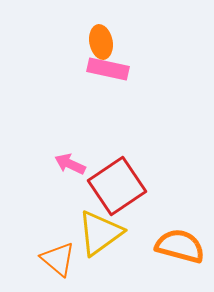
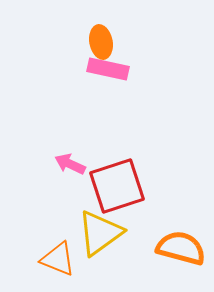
red square: rotated 16 degrees clockwise
orange semicircle: moved 1 px right, 2 px down
orange triangle: rotated 18 degrees counterclockwise
